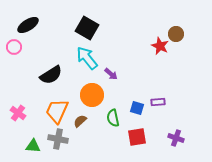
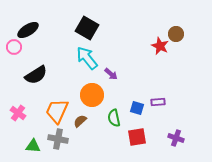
black ellipse: moved 5 px down
black semicircle: moved 15 px left
green semicircle: moved 1 px right
